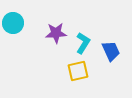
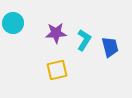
cyan L-shape: moved 1 px right, 3 px up
blue trapezoid: moved 1 px left, 4 px up; rotated 10 degrees clockwise
yellow square: moved 21 px left, 1 px up
